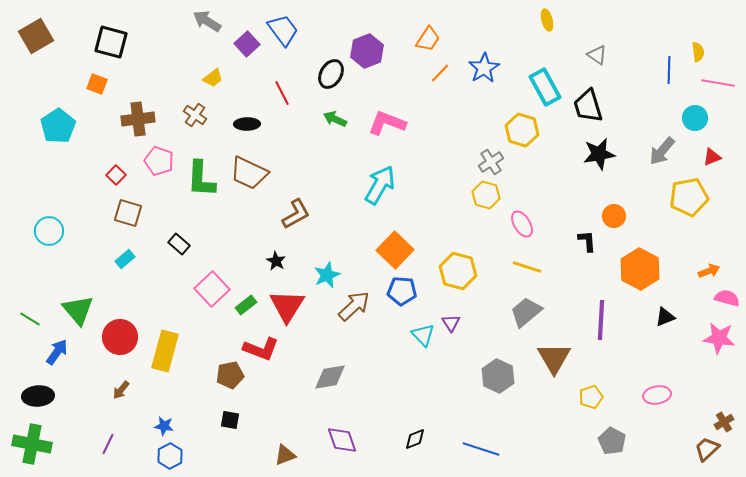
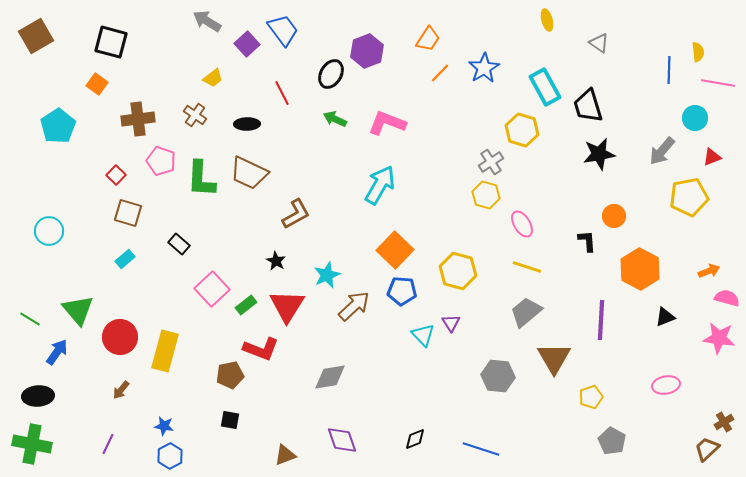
gray triangle at (597, 55): moved 2 px right, 12 px up
orange square at (97, 84): rotated 15 degrees clockwise
pink pentagon at (159, 161): moved 2 px right
gray hexagon at (498, 376): rotated 20 degrees counterclockwise
pink ellipse at (657, 395): moved 9 px right, 10 px up
